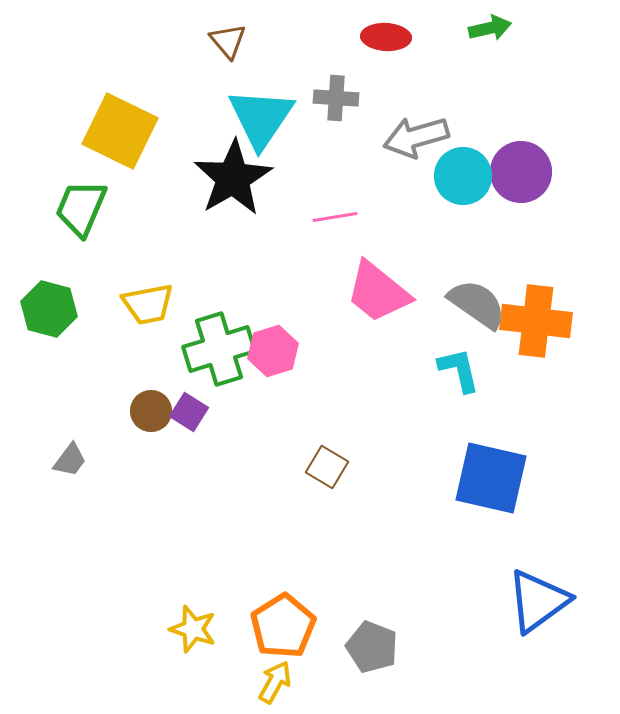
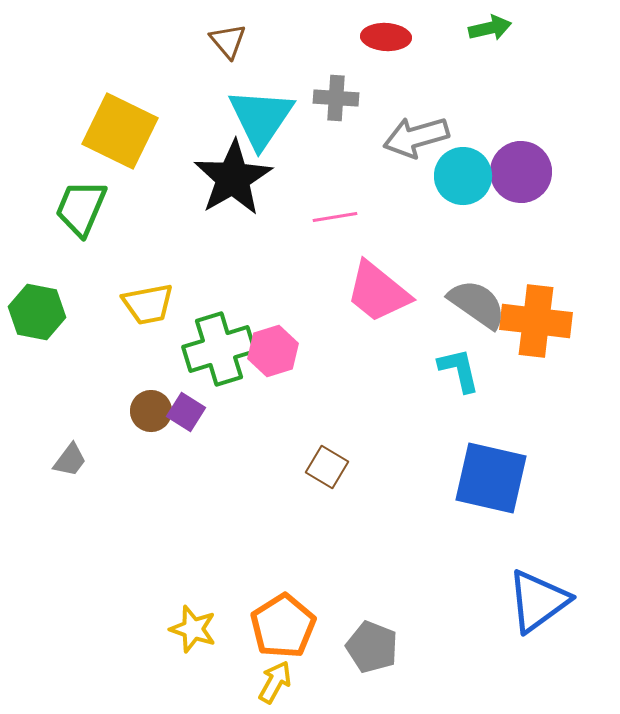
green hexagon: moved 12 px left, 3 px down; rotated 4 degrees counterclockwise
purple square: moved 3 px left
